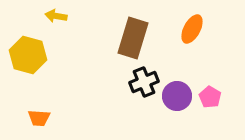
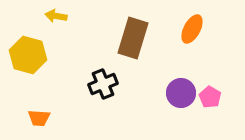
black cross: moved 41 px left, 2 px down
purple circle: moved 4 px right, 3 px up
